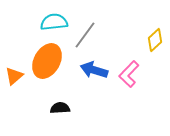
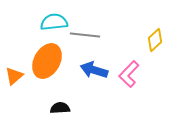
gray line: rotated 60 degrees clockwise
